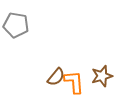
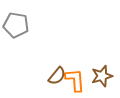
brown semicircle: moved 1 px right, 1 px up
orange L-shape: moved 1 px right, 2 px up
